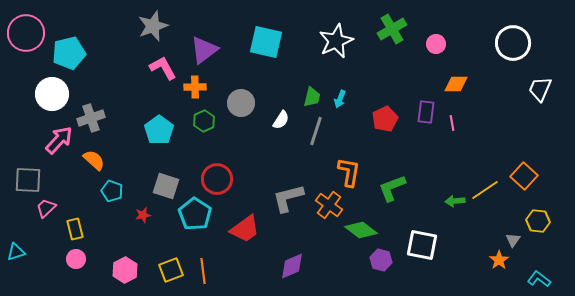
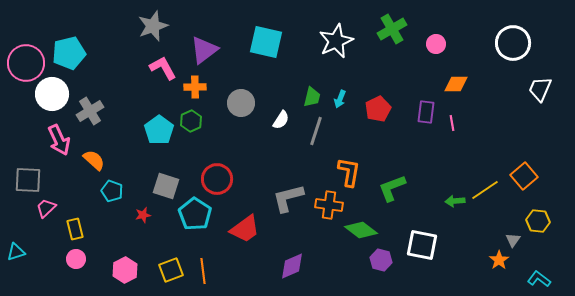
pink circle at (26, 33): moved 30 px down
gray cross at (91, 118): moved 1 px left, 7 px up; rotated 12 degrees counterclockwise
red pentagon at (385, 119): moved 7 px left, 10 px up
green hexagon at (204, 121): moved 13 px left
pink arrow at (59, 140): rotated 112 degrees clockwise
orange square at (524, 176): rotated 8 degrees clockwise
orange cross at (329, 205): rotated 28 degrees counterclockwise
